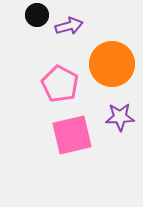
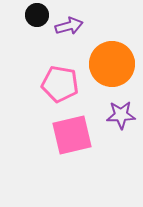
pink pentagon: rotated 18 degrees counterclockwise
purple star: moved 1 px right, 2 px up
